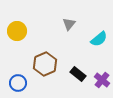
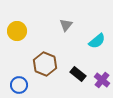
gray triangle: moved 3 px left, 1 px down
cyan semicircle: moved 2 px left, 2 px down
brown hexagon: rotated 15 degrees counterclockwise
blue circle: moved 1 px right, 2 px down
